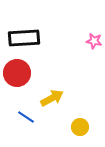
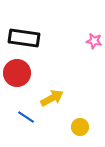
black rectangle: rotated 12 degrees clockwise
